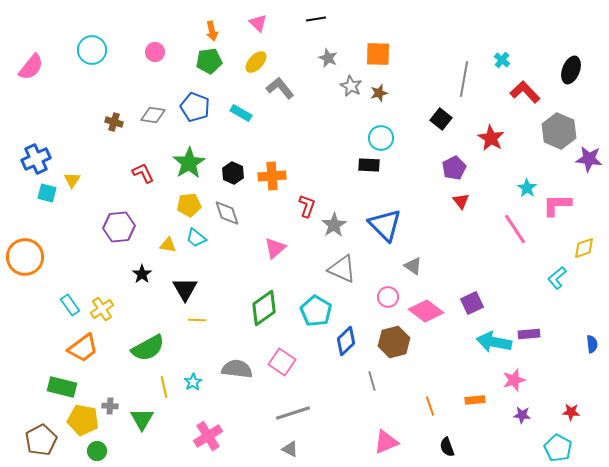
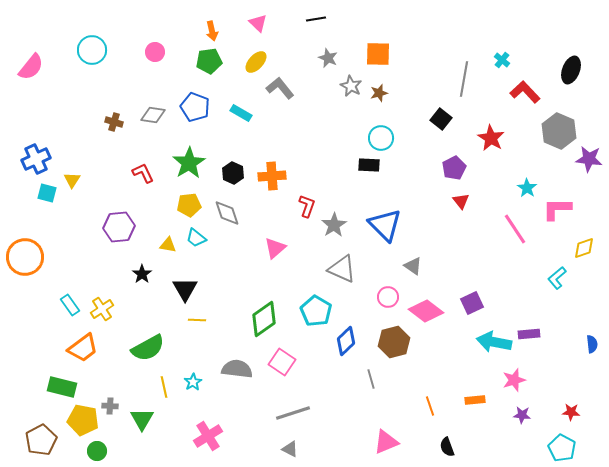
pink L-shape at (557, 205): moved 4 px down
green diamond at (264, 308): moved 11 px down
gray line at (372, 381): moved 1 px left, 2 px up
cyan pentagon at (558, 448): moved 4 px right
